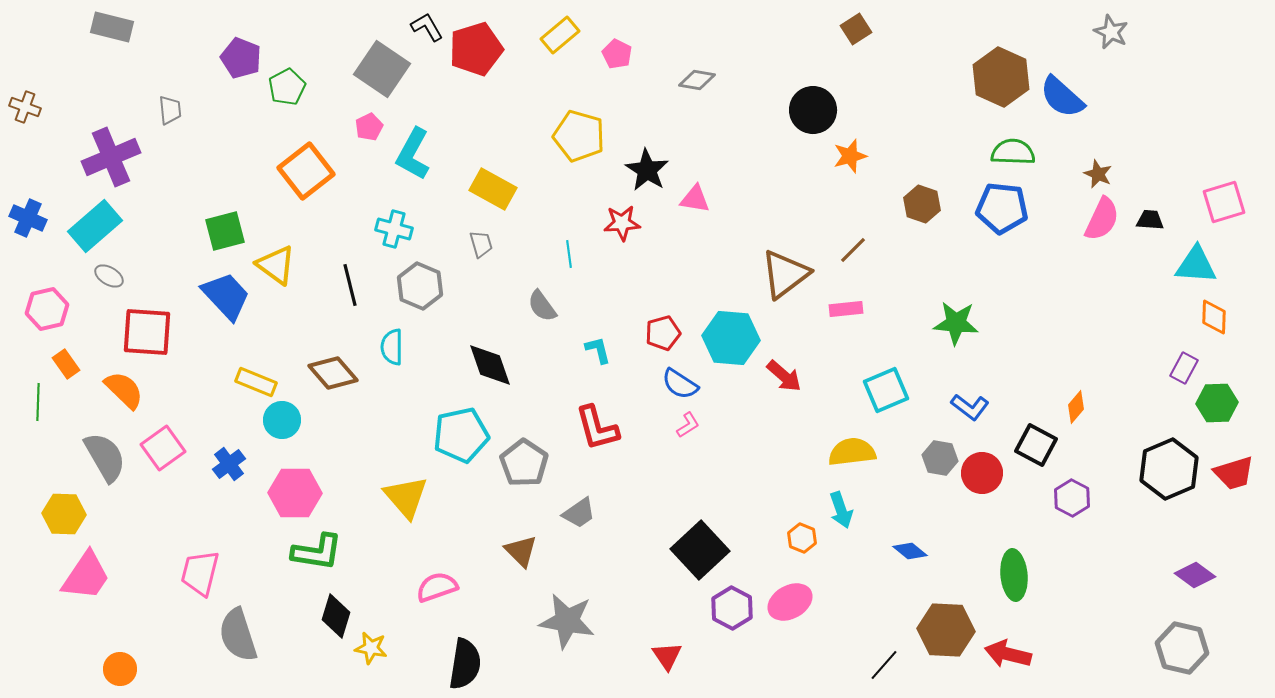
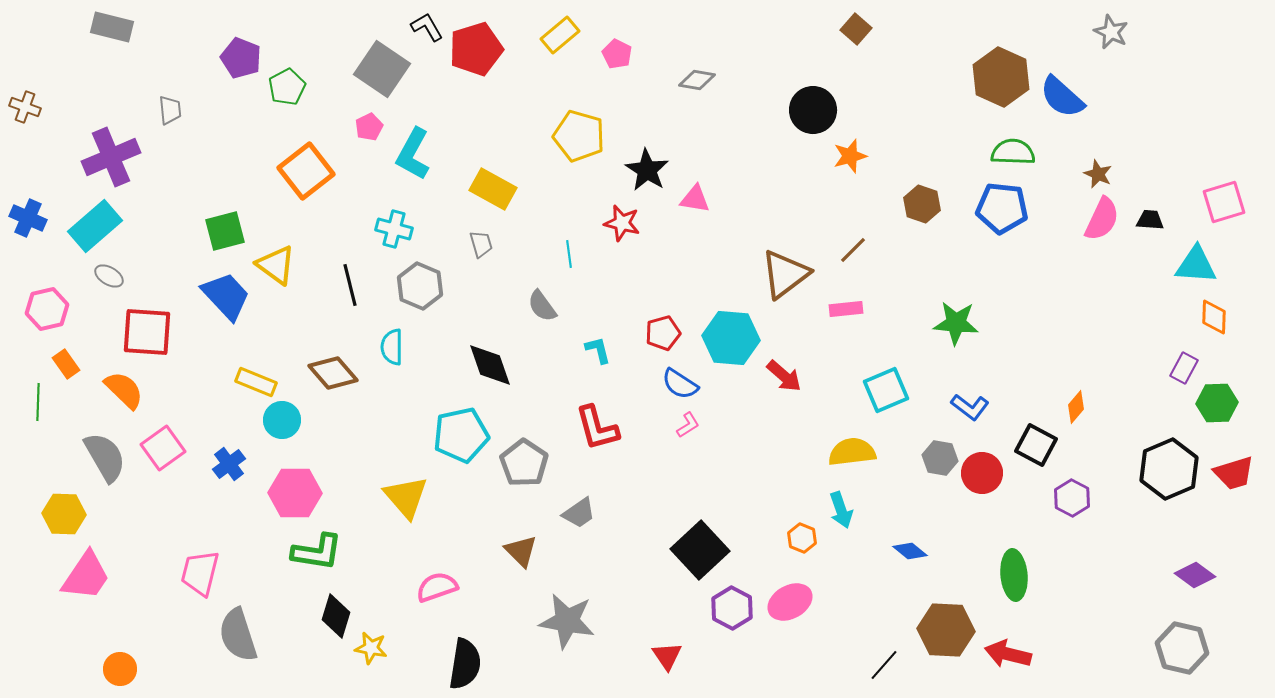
brown square at (856, 29): rotated 16 degrees counterclockwise
red star at (622, 223): rotated 18 degrees clockwise
